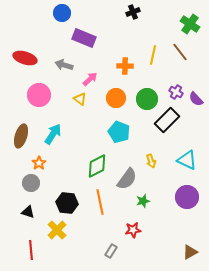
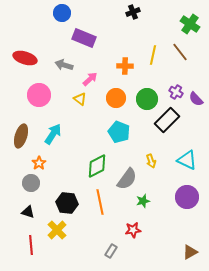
red line: moved 5 px up
